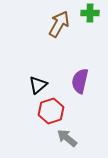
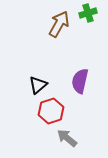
green cross: moved 2 px left; rotated 18 degrees counterclockwise
